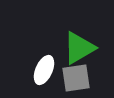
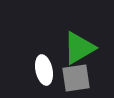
white ellipse: rotated 36 degrees counterclockwise
